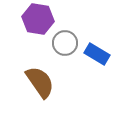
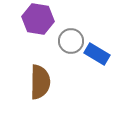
gray circle: moved 6 px right, 2 px up
brown semicircle: rotated 36 degrees clockwise
